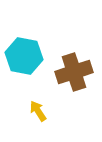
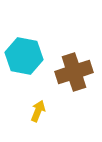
yellow arrow: rotated 55 degrees clockwise
